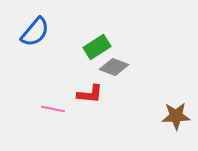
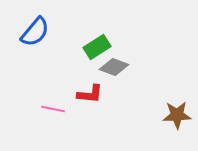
brown star: moved 1 px right, 1 px up
